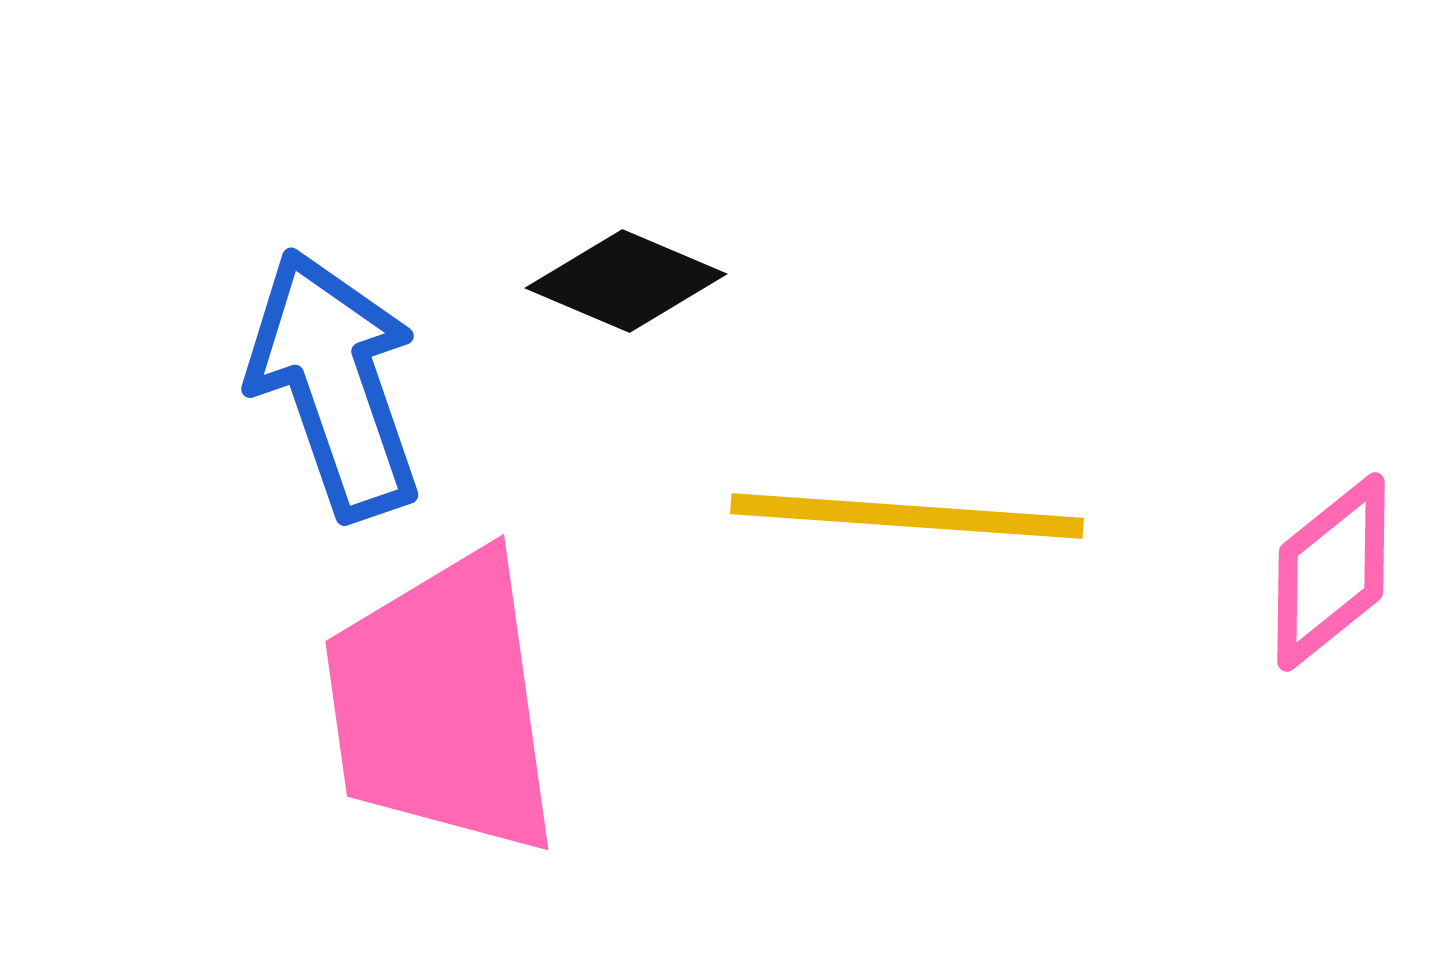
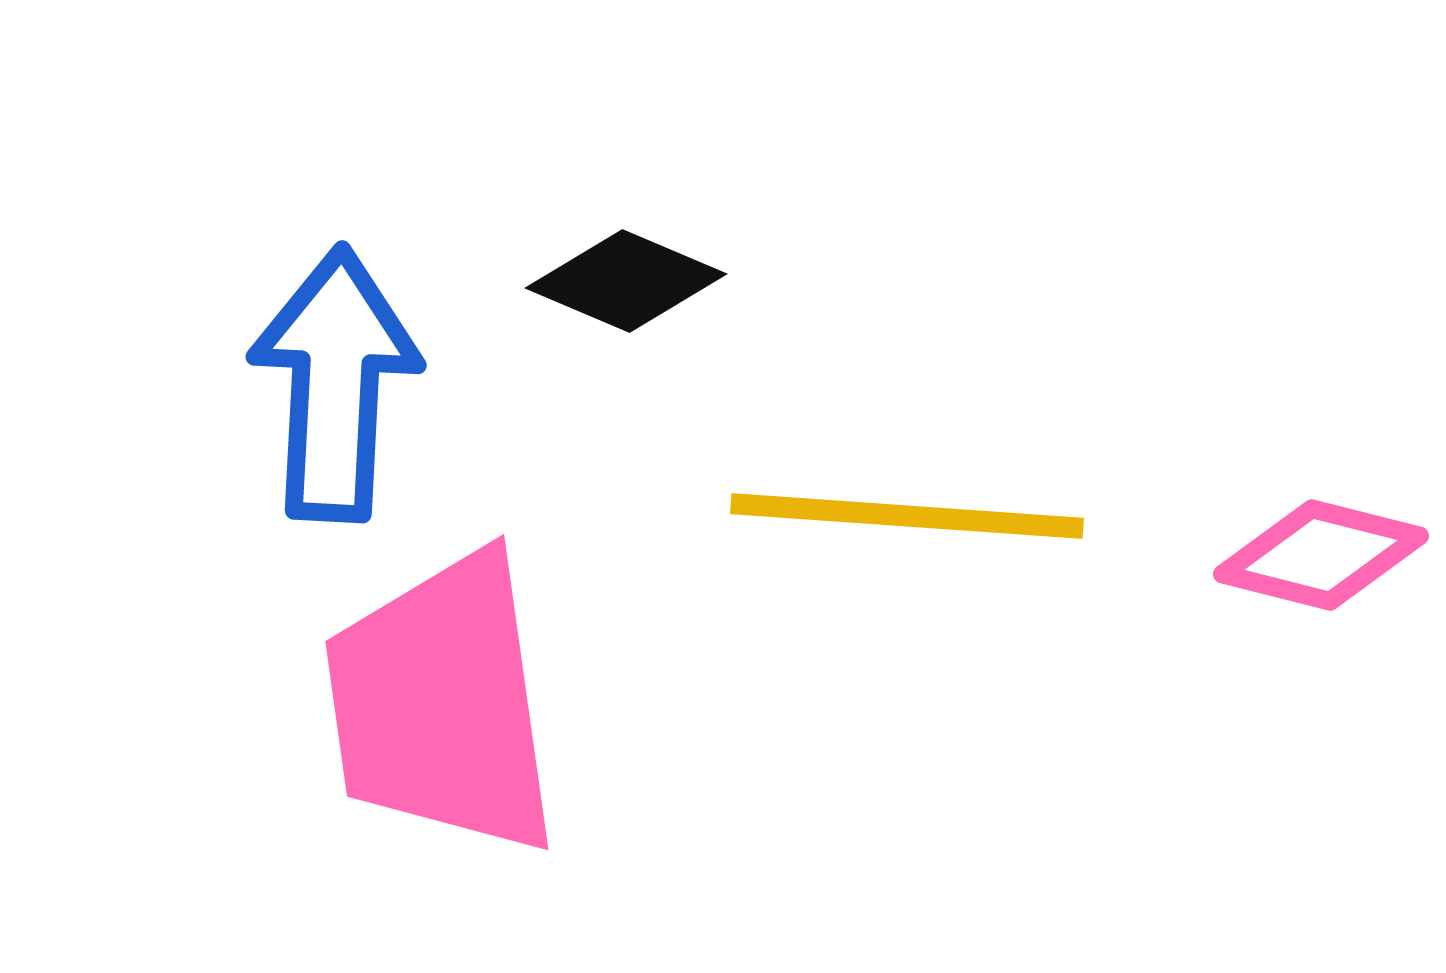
blue arrow: rotated 22 degrees clockwise
pink diamond: moved 10 px left, 17 px up; rotated 53 degrees clockwise
